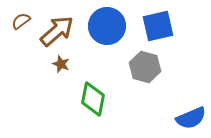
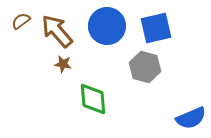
blue square: moved 2 px left, 2 px down
brown arrow: rotated 90 degrees counterclockwise
brown star: moved 2 px right; rotated 12 degrees counterclockwise
green diamond: rotated 16 degrees counterclockwise
